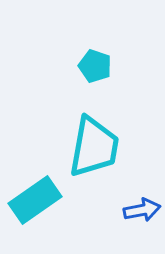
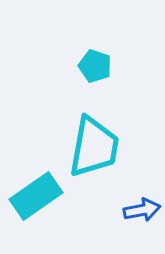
cyan rectangle: moved 1 px right, 4 px up
